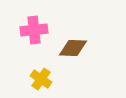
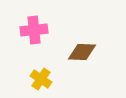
brown diamond: moved 9 px right, 4 px down
